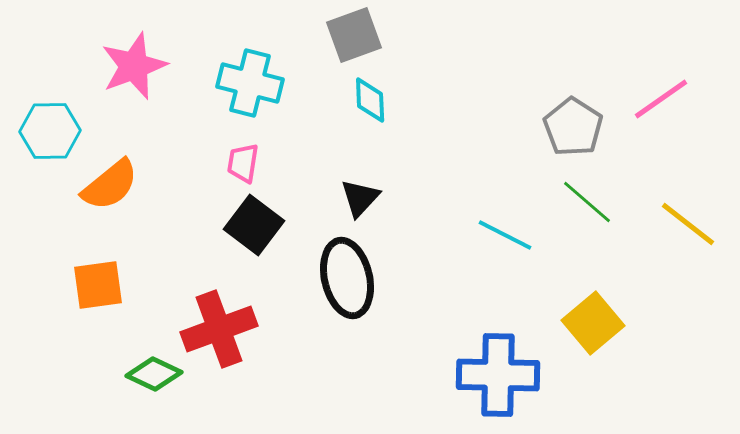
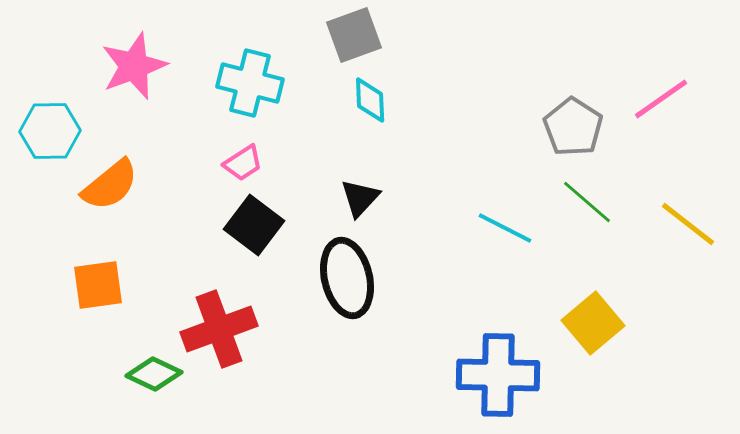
pink trapezoid: rotated 132 degrees counterclockwise
cyan line: moved 7 px up
